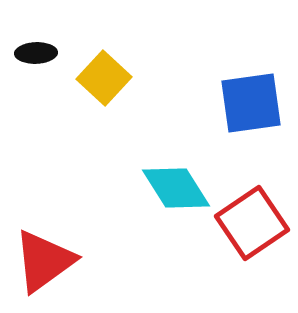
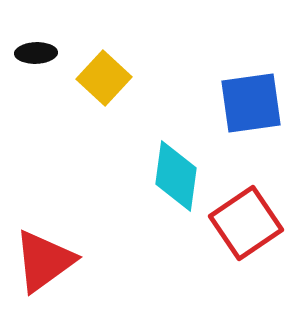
cyan diamond: moved 12 px up; rotated 40 degrees clockwise
red square: moved 6 px left
